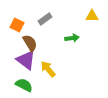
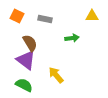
gray rectangle: rotated 48 degrees clockwise
orange square: moved 9 px up
yellow arrow: moved 8 px right, 6 px down
